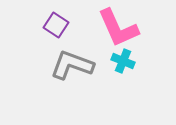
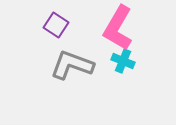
pink L-shape: rotated 54 degrees clockwise
